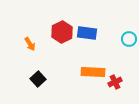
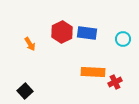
cyan circle: moved 6 px left
black square: moved 13 px left, 12 px down
